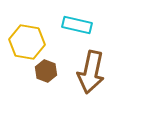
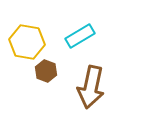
cyan rectangle: moved 3 px right, 11 px down; rotated 44 degrees counterclockwise
brown arrow: moved 15 px down
